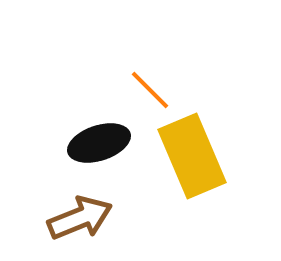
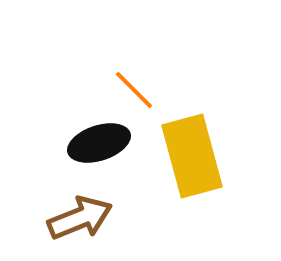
orange line: moved 16 px left
yellow rectangle: rotated 8 degrees clockwise
